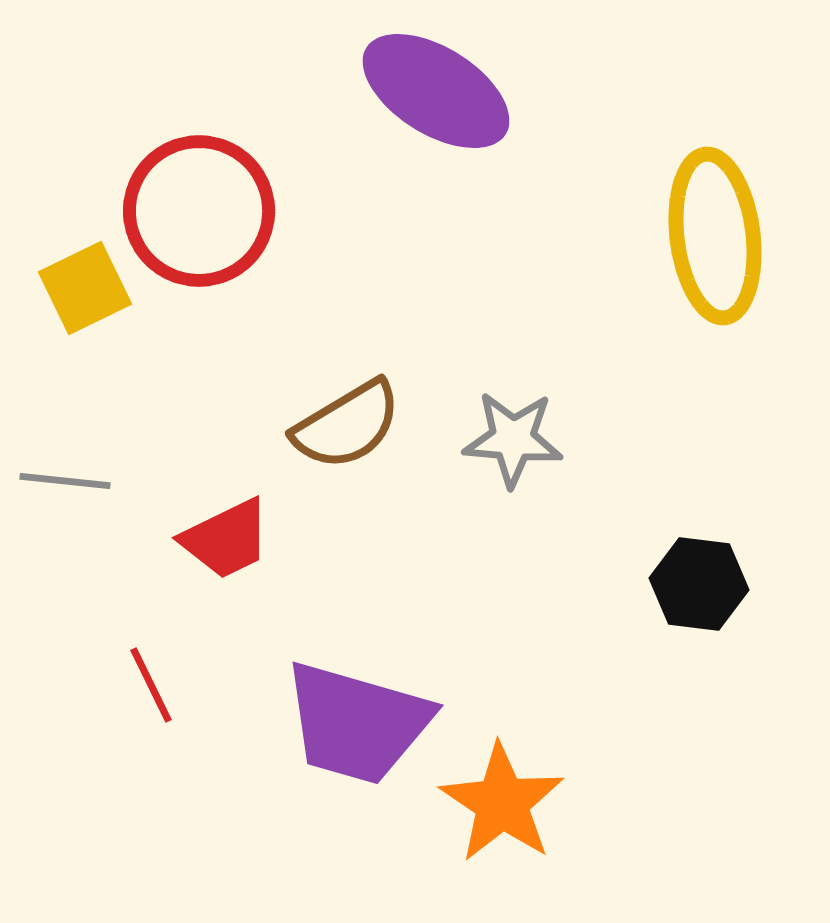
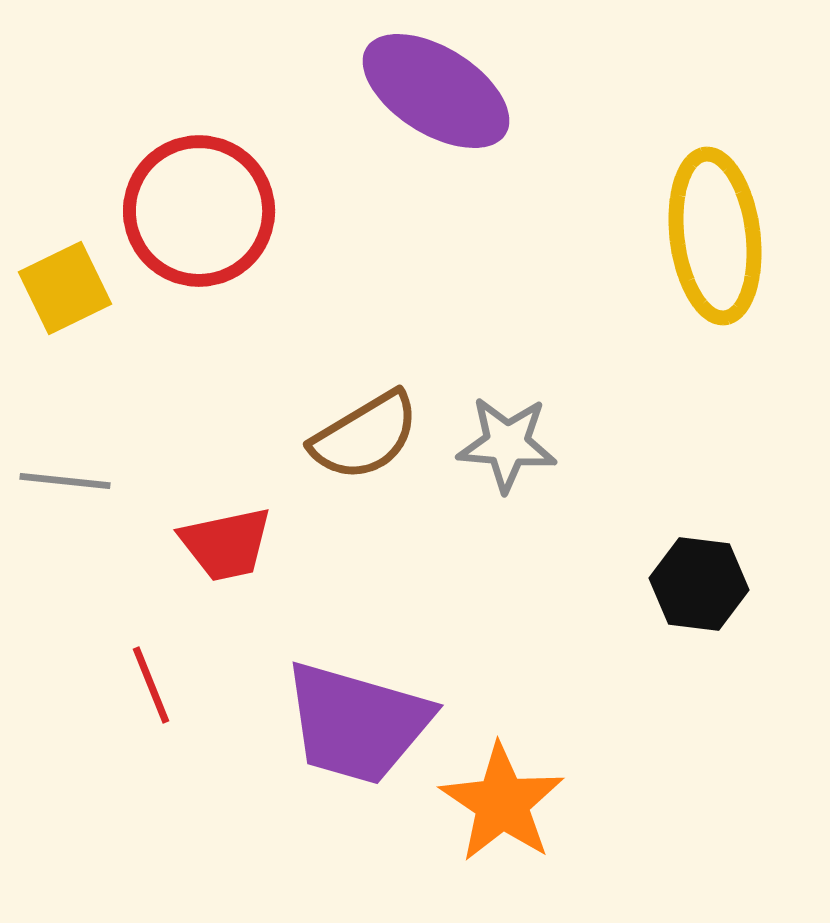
yellow square: moved 20 px left
brown semicircle: moved 18 px right, 11 px down
gray star: moved 6 px left, 5 px down
red trapezoid: moved 5 px down; rotated 14 degrees clockwise
red line: rotated 4 degrees clockwise
